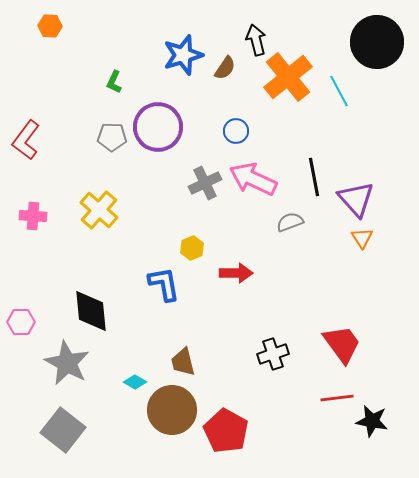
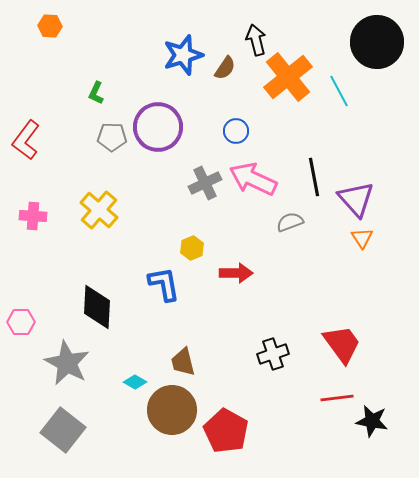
green L-shape: moved 18 px left, 11 px down
black diamond: moved 6 px right, 4 px up; rotated 9 degrees clockwise
